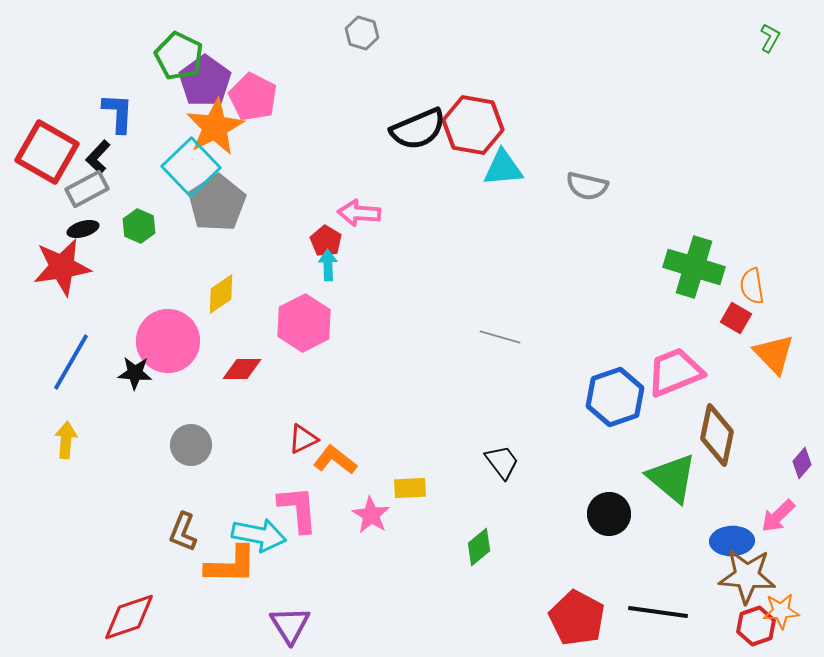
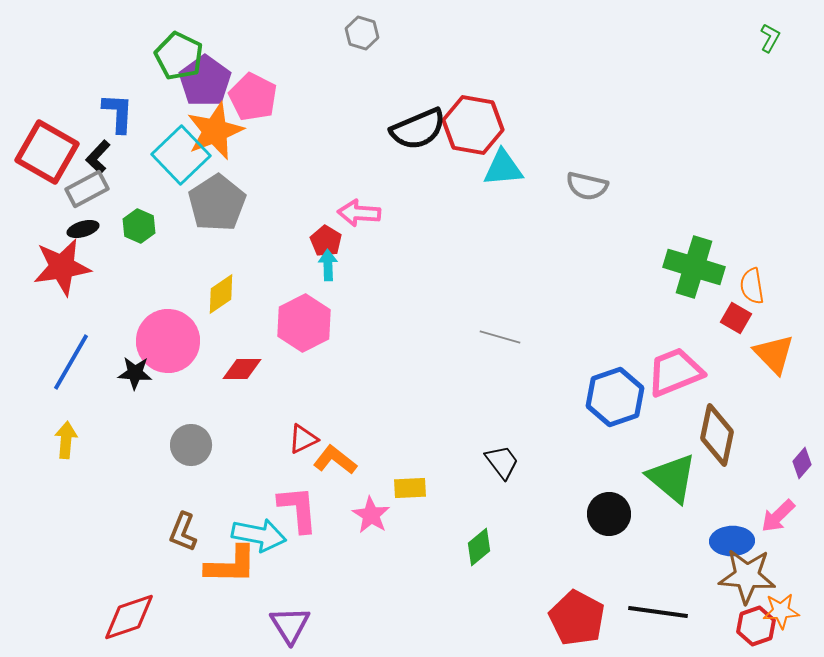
orange star at (215, 127): moved 4 px down; rotated 6 degrees clockwise
cyan square at (191, 167): moved 10 px left, 12 px up
